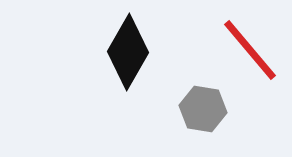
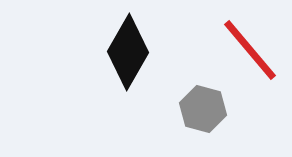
gray hexagon: rotated 6 degrees clockwise
